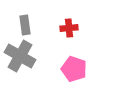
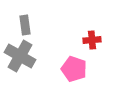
red cross: moved 23 px right, 12 px down
